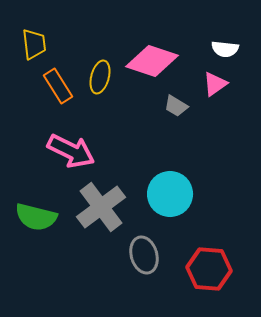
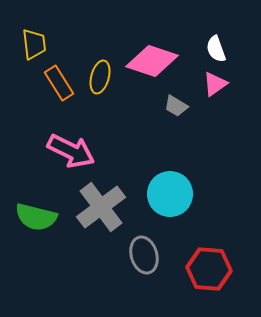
white semicircle: moved 9 px left; rotated 64 degrees clockwise
orange rectangle: moved 1 px right, 3 px up
